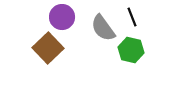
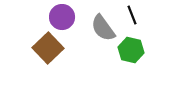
black line: moved 2 px up
